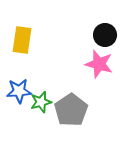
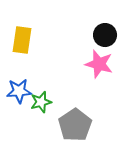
gray pentagon: moved 4 px right, 15 px down
